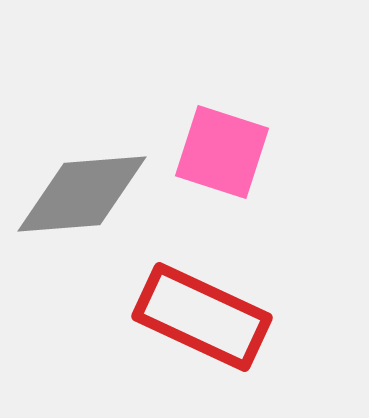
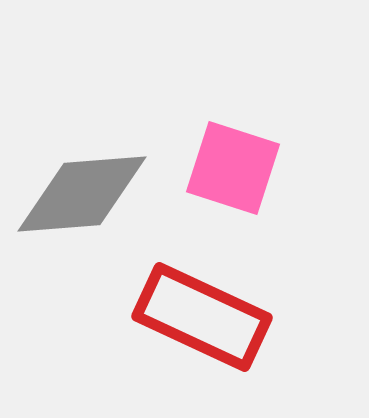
pink square: moved 11 px right, 16 px down
